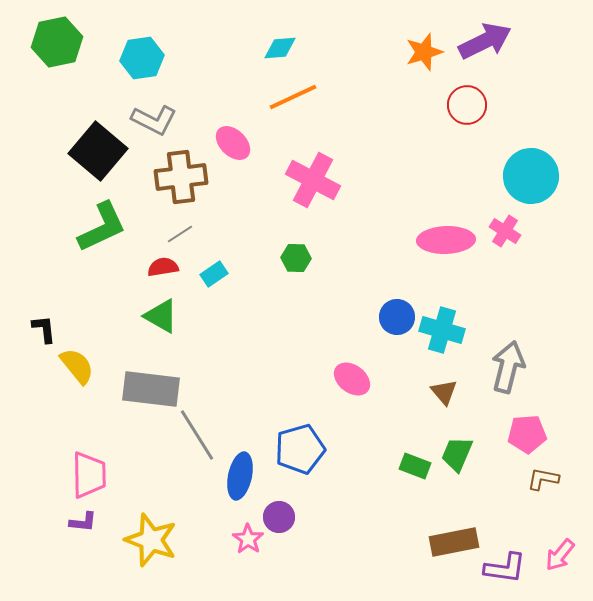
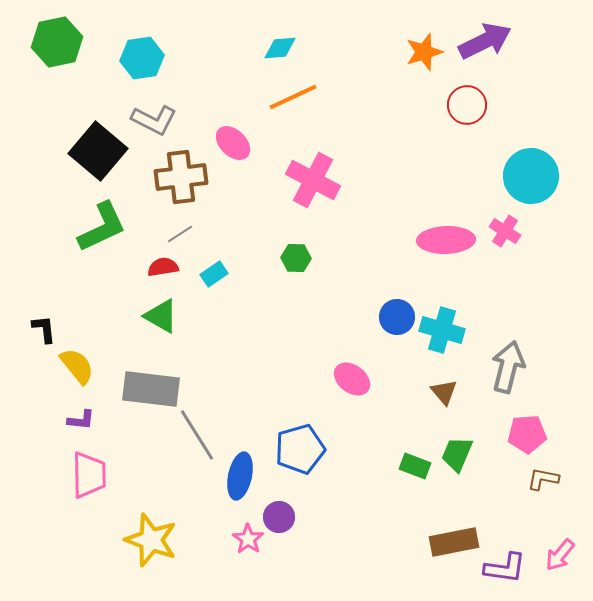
purple L-shape at (83, 522): moved 2 px left, 102 px up
